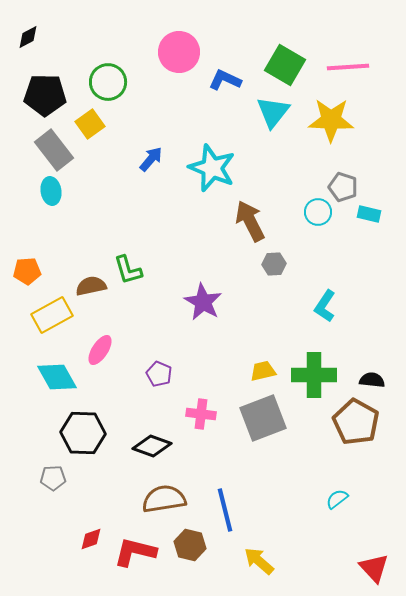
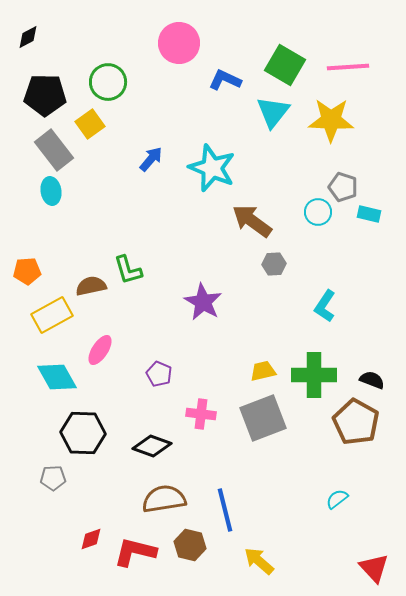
pink circle at (179, 52): moved 9 px up
brown arrow at (250, 221): moved 2 px right; rotated 27 degrees counterclockwise
black semicircle at (372, 380): rotated 15 degrees clockwise
